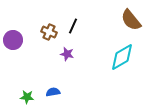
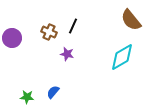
purple circle: moved 1 px left, 2 px up
blue semicircle: rotated 40 degrees counterclockwise
